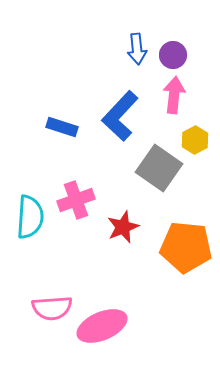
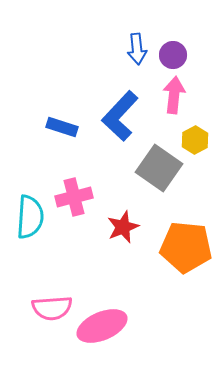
pink cross: moved 2 px left, 3 px up; rotated 6 degrees clockwise
